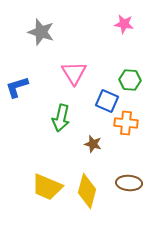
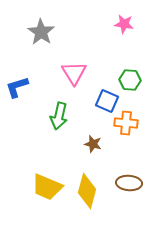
gray star: rotated 16 degrees clockwise
green arrow: moved 2 px left, 2 px up
